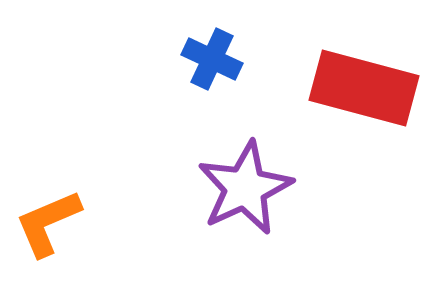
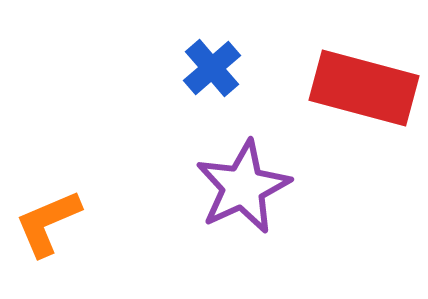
blue cross: moved 9 px down; rotated 24 degrees clockwise
purple star: moved 2 px left, 1 px up
